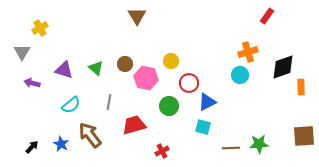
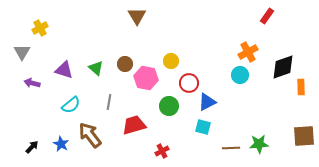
orange cross: rotated 12 degrees counterclockwise
